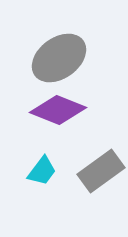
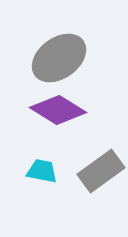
purple diamond: rotated 10 degrees clockwise
cyan trapezoid: rotated 116 degrees counterclockwise
